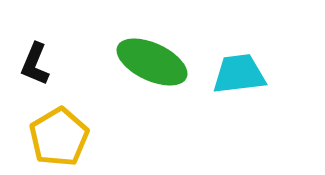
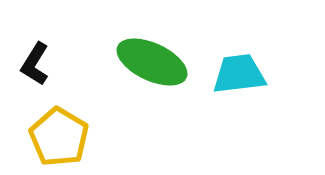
black L-shape: rotated 9 degrees clockwise
yellow pentagon: rotated 10 degrees counterclockwise
